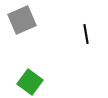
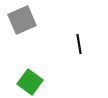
black line: moved 7 px left, 10 px down
